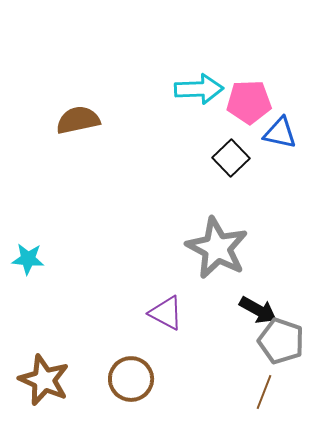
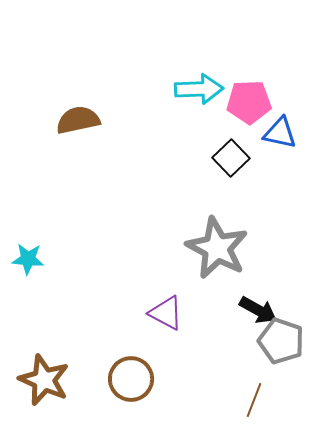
brown line: moved 10 px left, 8 px down
